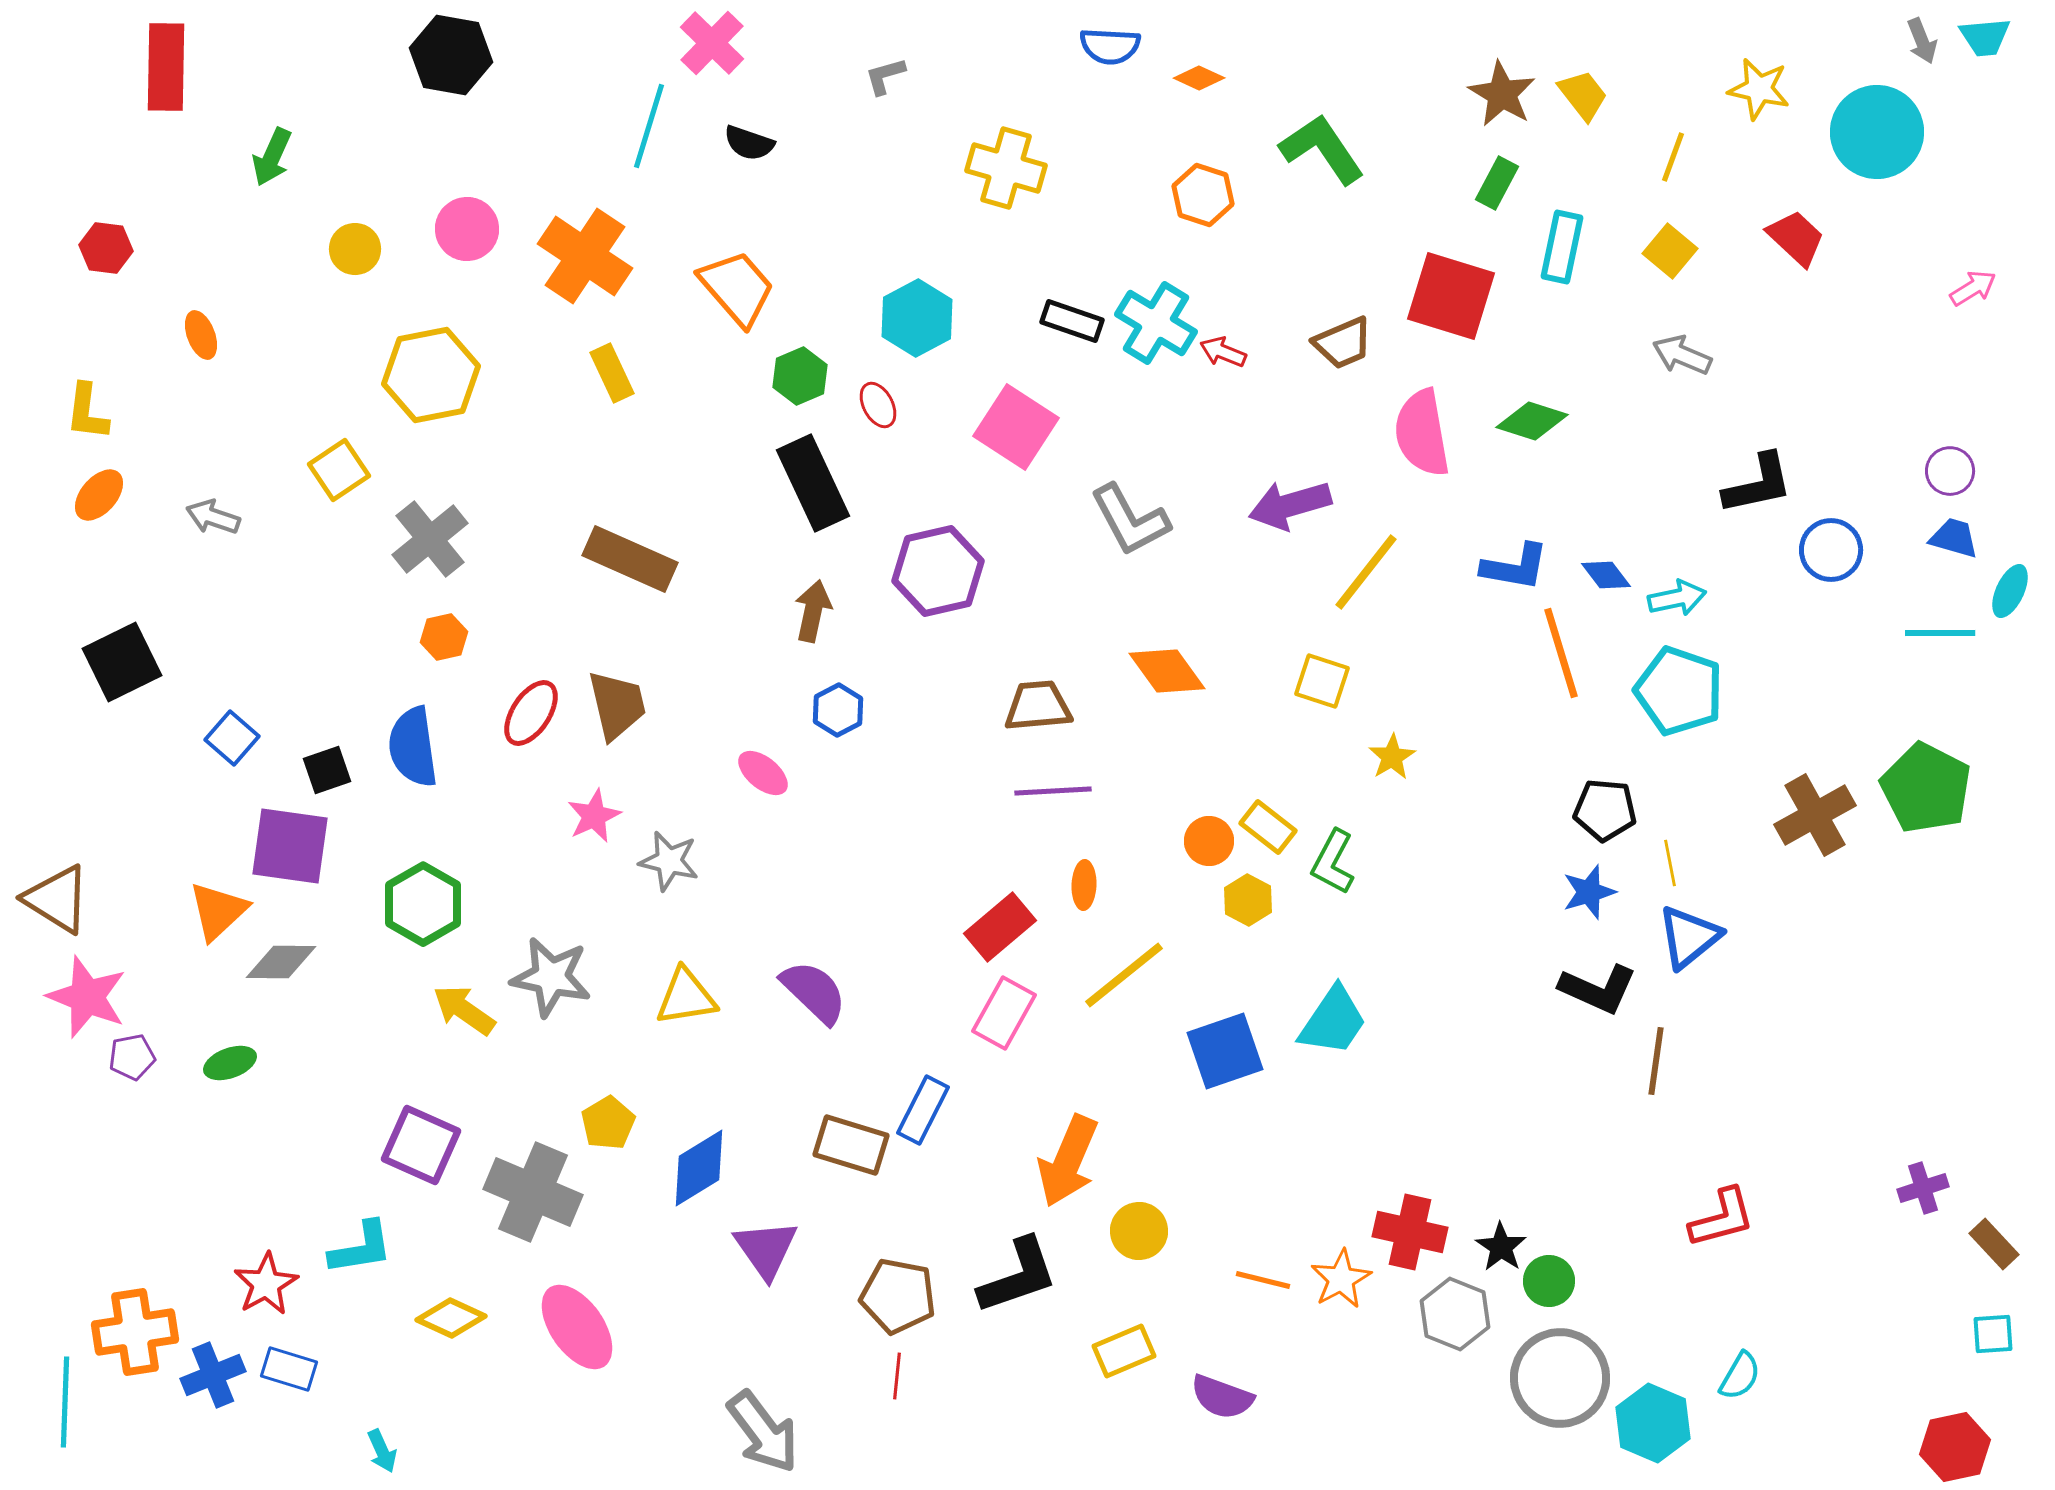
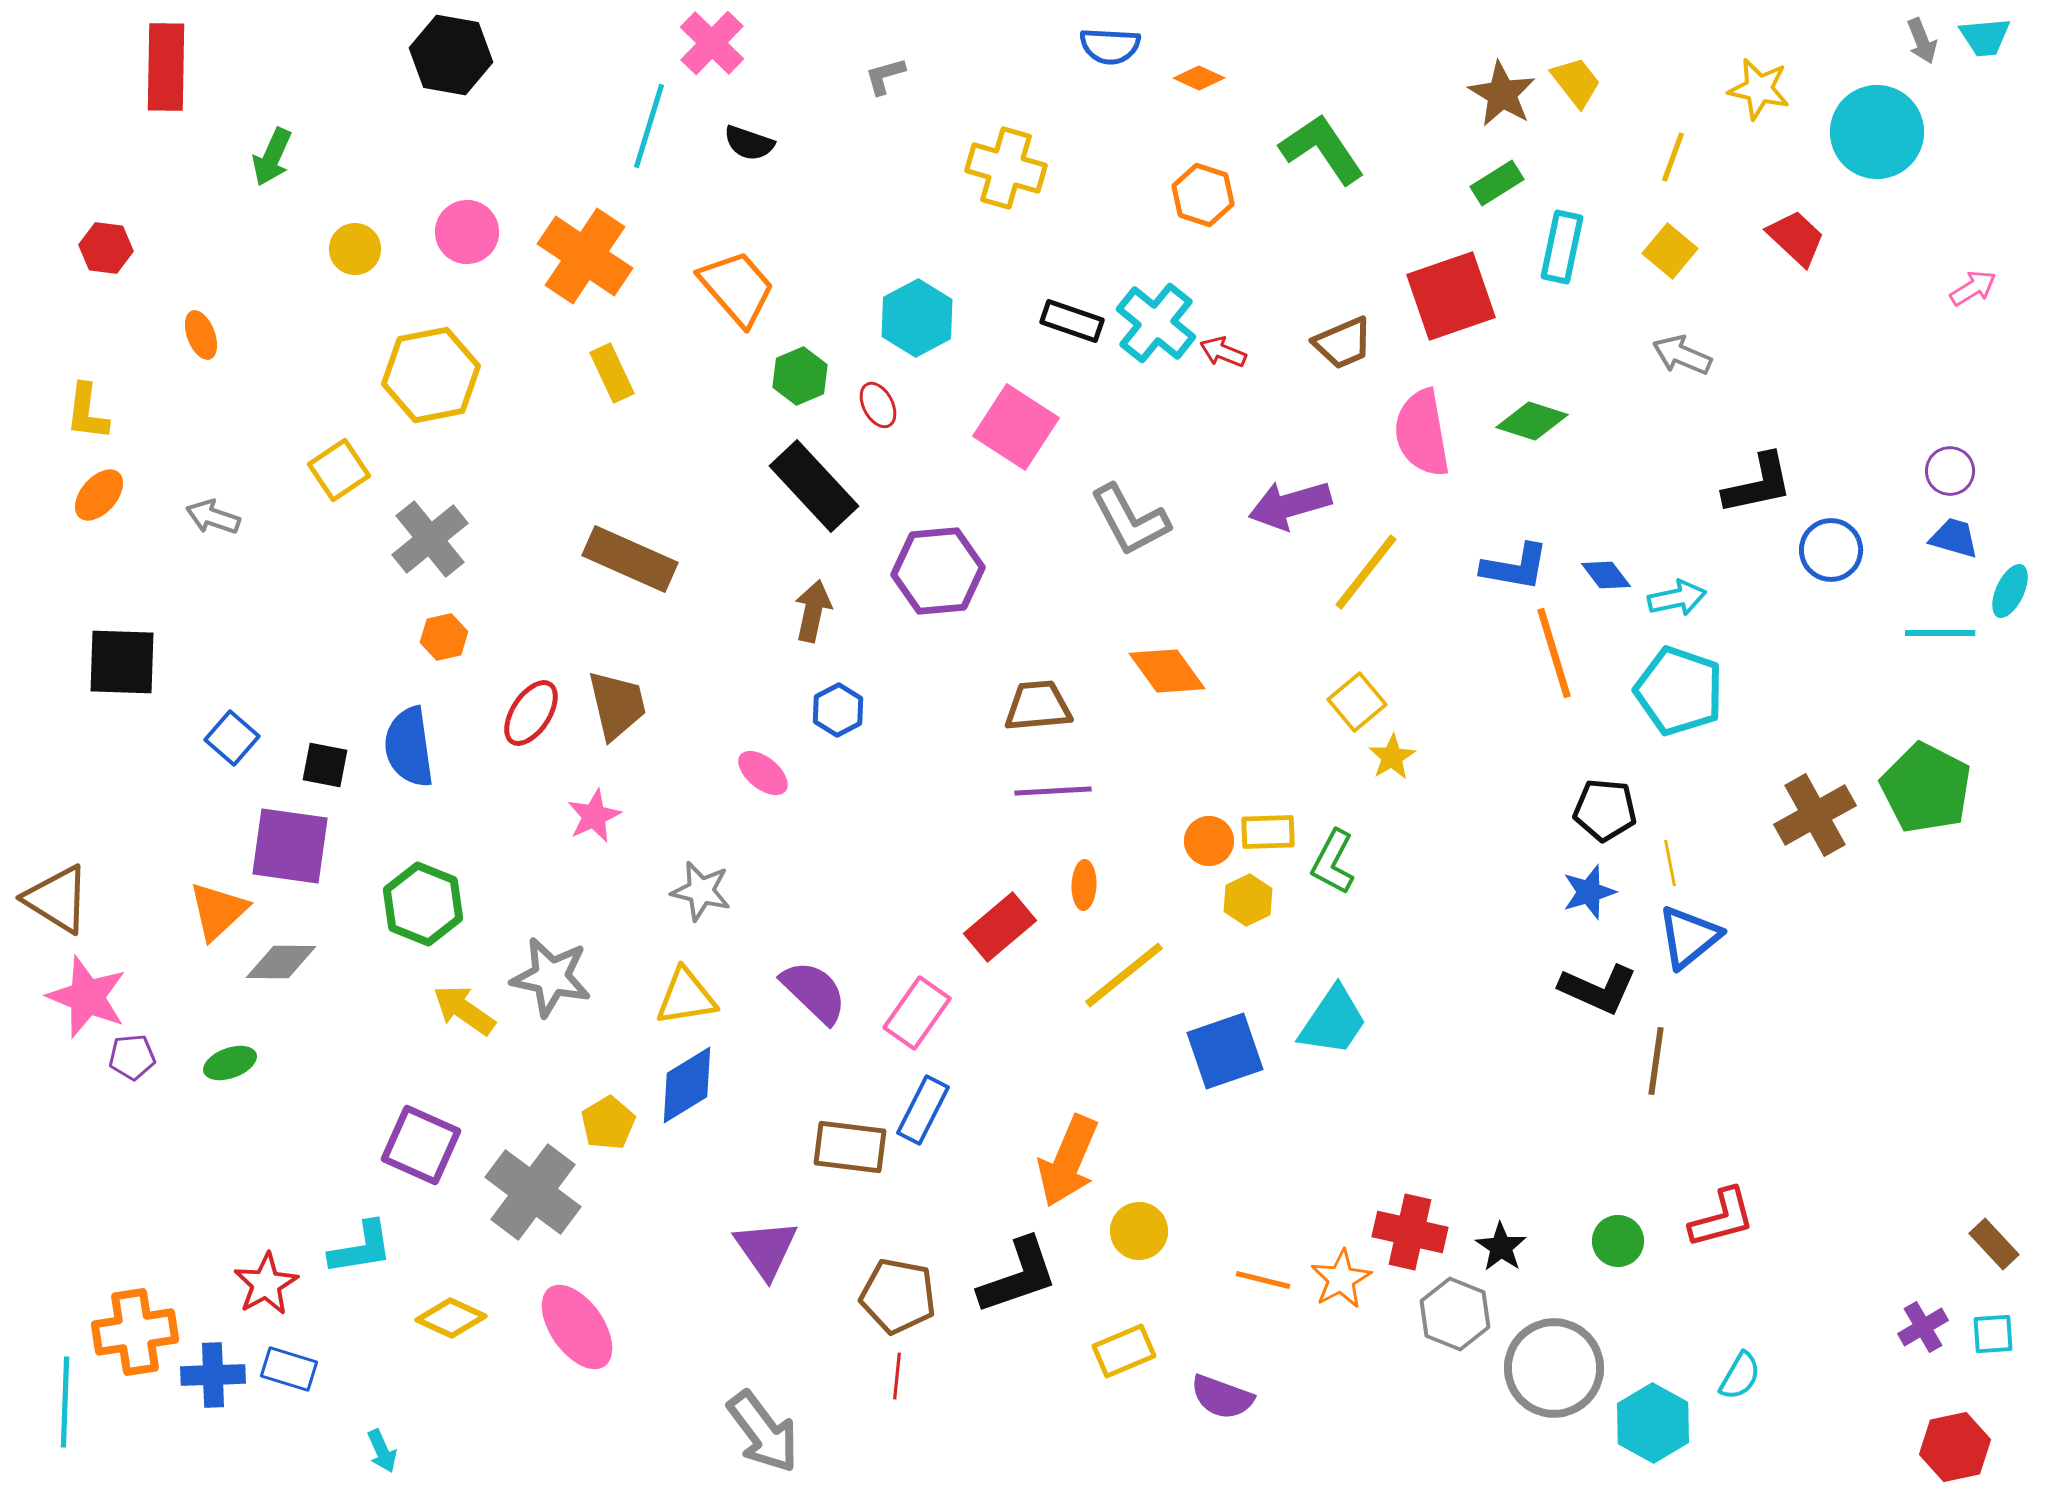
yellow trapezoid at (1583, 95): moved 7 px left, 13 px up
green rectangle at (1497, 183): rotated 30 degrees clockwise
pink circle at (467, 229): moved 3 px down
red square at (1451, 296): rotated 36 degrees counterclockwise
cyan cross at (1156, 323): rotated 8 degrees clockwise
black rectangle at (813, 483): moved 1 px right, 3 px down; rotated 18 degrees counterclockwise
purple hexagon at (938, 571): rotated 8 degrees clockwise
orange line at (1561, 653): moved 7 px left
black square at (122, 662): rotated 28 degrees clockwise
yellow square at (1322, 681): moved 35 px right, 21 px down; rotated 32 degrees clockwise
blue semicircle at (413, 747): moved 4 px left
black square at (327, 770): moved 2 px left, 5 px up; rotated 30 degrees clockwise
yellow rectangle at (1268, 827): moved 5 px down; rotated 40 degrees counterclockwise
gray star at (669, 861): moved 32 px right, 30 px down
yellow hexagon at (1248, 900): rotated 6 degrees clockwise
green hexagon at (423, 904): rotated 8 degrees counterclockwise
pink rectangle at (1004, 1013): moved 87 px left; rotated 6 degrees clockwise
purple pentagon at (132, 1057): rotated 6 degrees clockwise
brown rectangle at (851, 1145): moved 1 px left, 2 px down; rotated 10 degrees counterclockwise
blue diamond at (699, 1168): moved 12 px left, 83 px up
purple cross at (1923, 1188): moved 139 px down; rotated 12 degrees counterclockwise
gray cross at (533, 1192): rotated 14 degrees clockwise
green circle at (1549, 1281): moved 69 px right, 40 px up
blue cross at (213, 1375): rotated 20 degrees clockwise
gray circle at (1560, 1378): moved 6 px left, 10 px up
cyan hexagon at (1653, 1423): rotated 6 degrees clockwise
